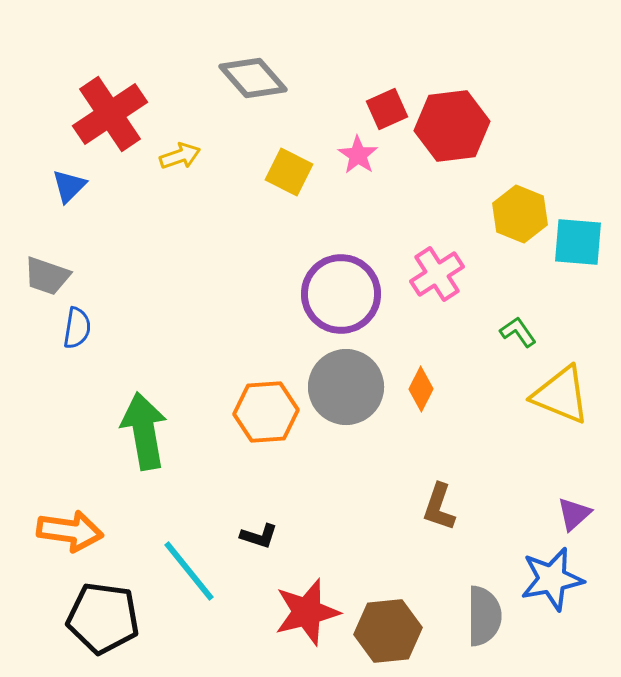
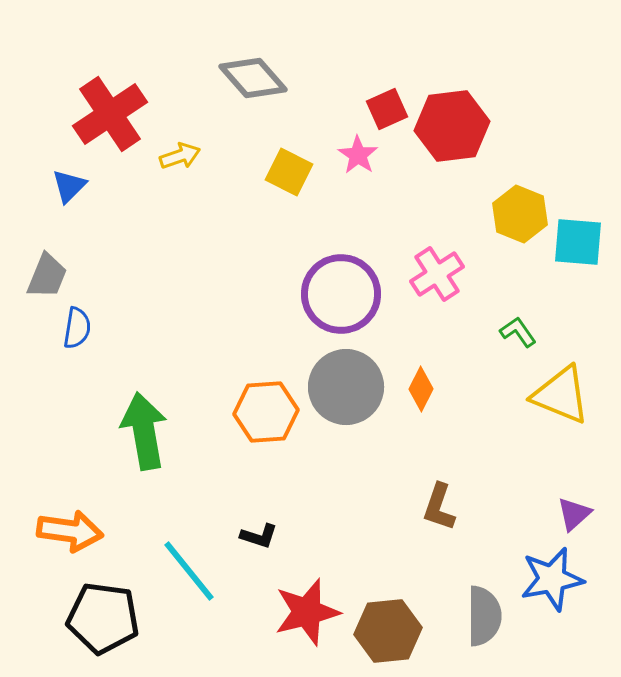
gray trapezoid: rotated 87 degrees counterclockwise
